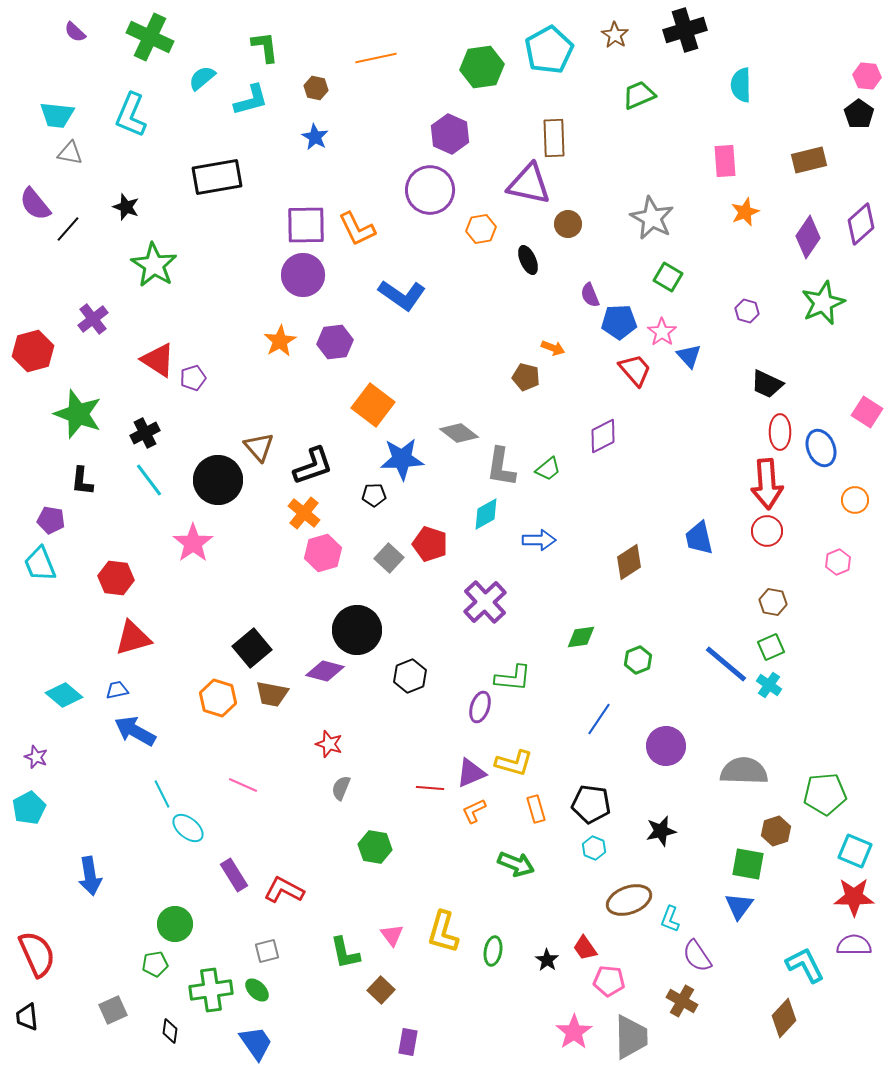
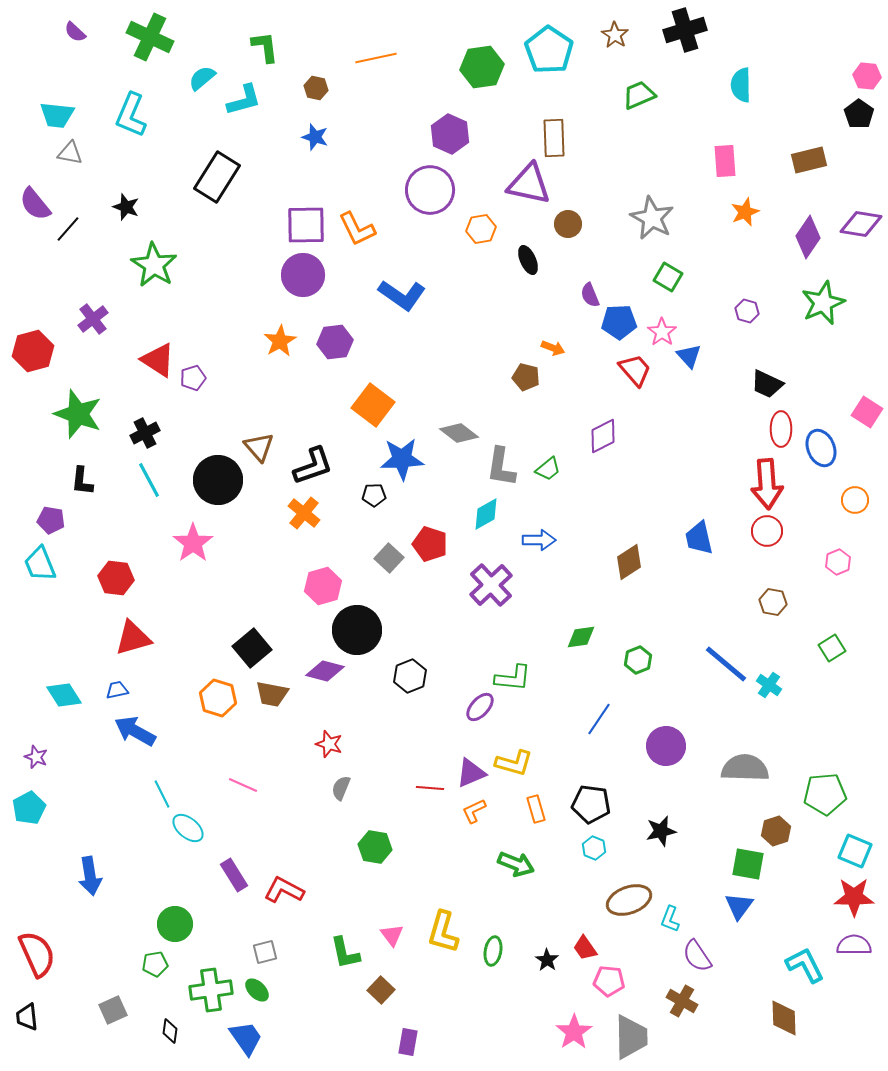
cyan pentagon at (549, 50): rotated 9 degrees counterclockwise
cyan L-shape at (251, 100): moved 7 px left
blue star at (315, 137): rotated 12 degrees counterclockwise
black rectangle at (217, 177): rotated 48 degrees counterclockwise
purple diamond at (861, 224): rotated 51 degrees clockwise
red ellipse at (780, 432): moved 1 px right, 3 px up
cyan line at (149, 480): rotated 9 degrees clockwise
pink hexagon at (323, 553): moved 33 px down
purple cross at (485, 602): moved 6 px right, 17 px up
green square at (771, 647): moved 61 px right, 1 px down; rotated 8 degrees counterclockwise
cyan diamond at (64, 695): rotated 18 degrees clockwise
purple ellipse at (480, 707): rotated 24 degrees clockwise
gray semicircle at (744, 771): moved 1 px right, 3 px up
gray square at (267, 951): moved 2 px left, 1 px down
brown diamond at (784, 1018): rotated 45 degrees counterclockwise
blue trapezoid at (256, 1043): moved 10 px left, 5 px up
